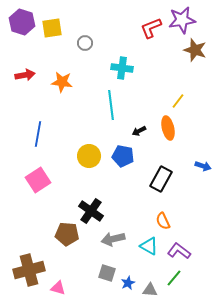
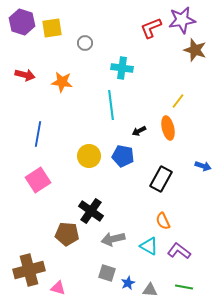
red arrow: rotated 24 degrees clockwise
green line: moved 10 px right, 9 px down; rotated 60 degrees clockwise
